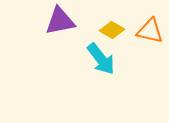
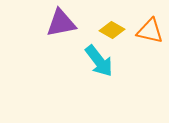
purple triangle: moved 1 px right, 2 px down
cyan arrow: moved 2 px left, 2 px down
